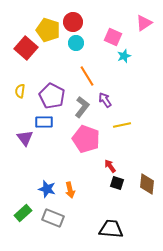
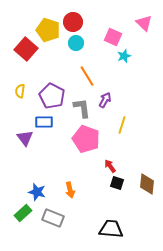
pink triangle: rotated 42 degrees counterclockwise
red square: moved 1 px down
purple arrow: rotated 63 degrees clockwise
gray L-shape: moved 1 px down; rotated 45 degrees counterclockwise
yellow line: rotated 60 degrees counterclockwise
blue star: moved 10 px left, 3 px down
